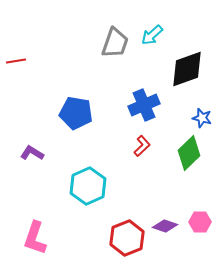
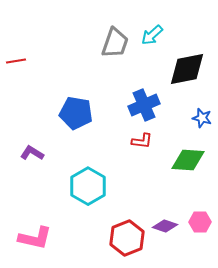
black diamond: rotated 9 degrees clockwise
red L-shape: moved 5 px up; rotated 50 degrees clockwise
green diamond: moved 1 px left, 7 px down; rotated 48 degrees clockwise
cyan hexagon: rotated 6 degrees counterclockwise
pink L-shape: rotated 96 degrees counterclockwise
